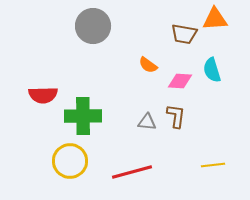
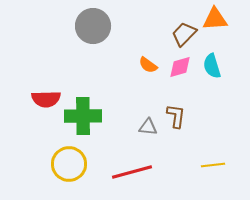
brown trapezoid: rotated 124 degrees clockwise
cyan semicircle: moved 4 px up
pink diamond: moved 14 px up; rotated 20 degrees counterclockwise
red semicircle: moved 3 px right, 4 px down
gray triangle: moved 1 px right, 5 px down
yellow circle: moved 1 px left, 3 px down
